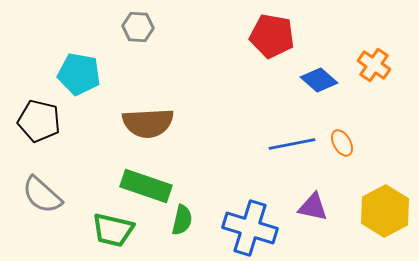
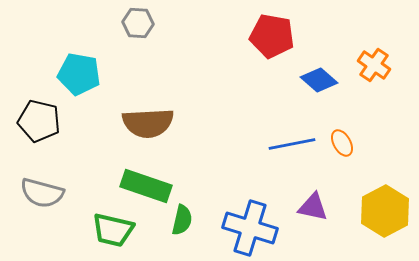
gray hexagon: moved 4 px up
gray semicircle: moved 2 px up; rotated 27 degrees counterclockwise
